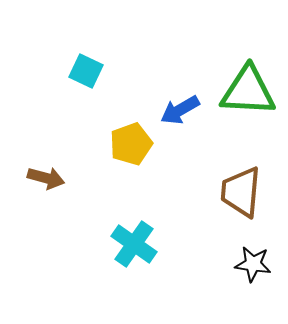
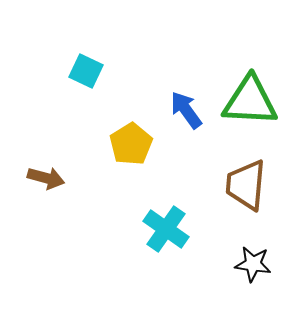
green triangle: moved 2 px right, 10 px down
blue arrow: moved 6 px right; rotated 84 degrees clockwise
yellow pentagon: rotated 12 degrees counterclockwise
brown trapezoid: moved 5 px right, 7 px up
cyan cross: moved 32 px right, 15 px up
